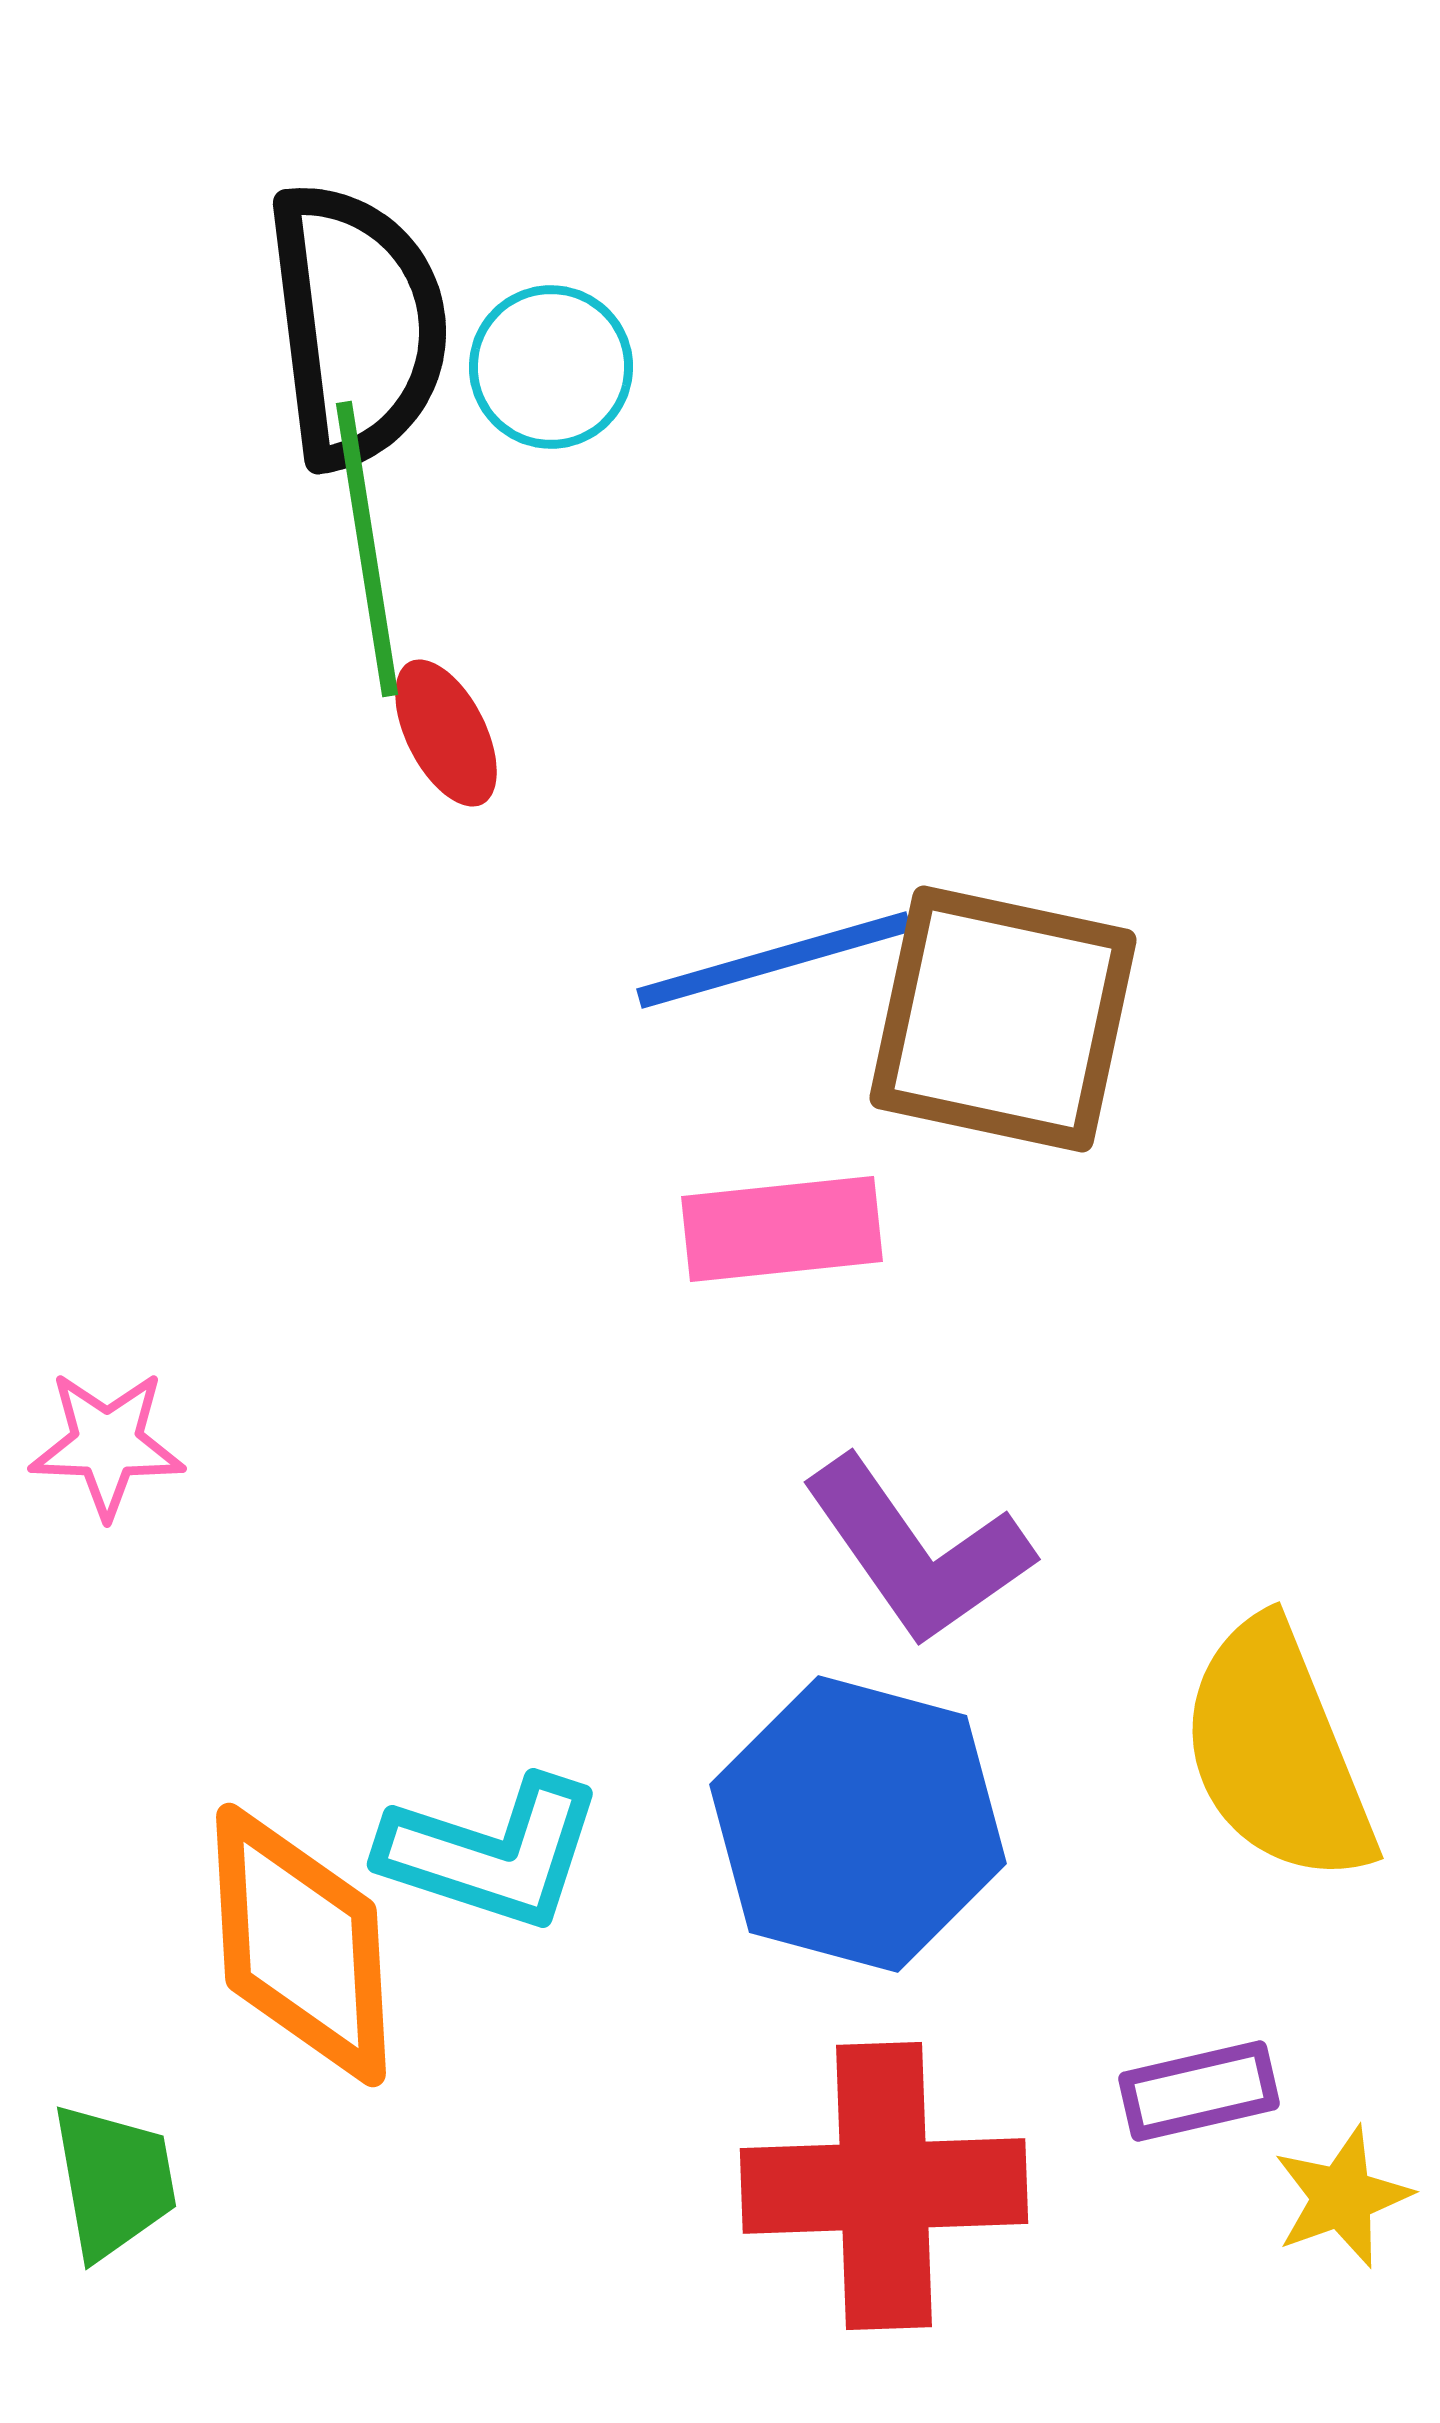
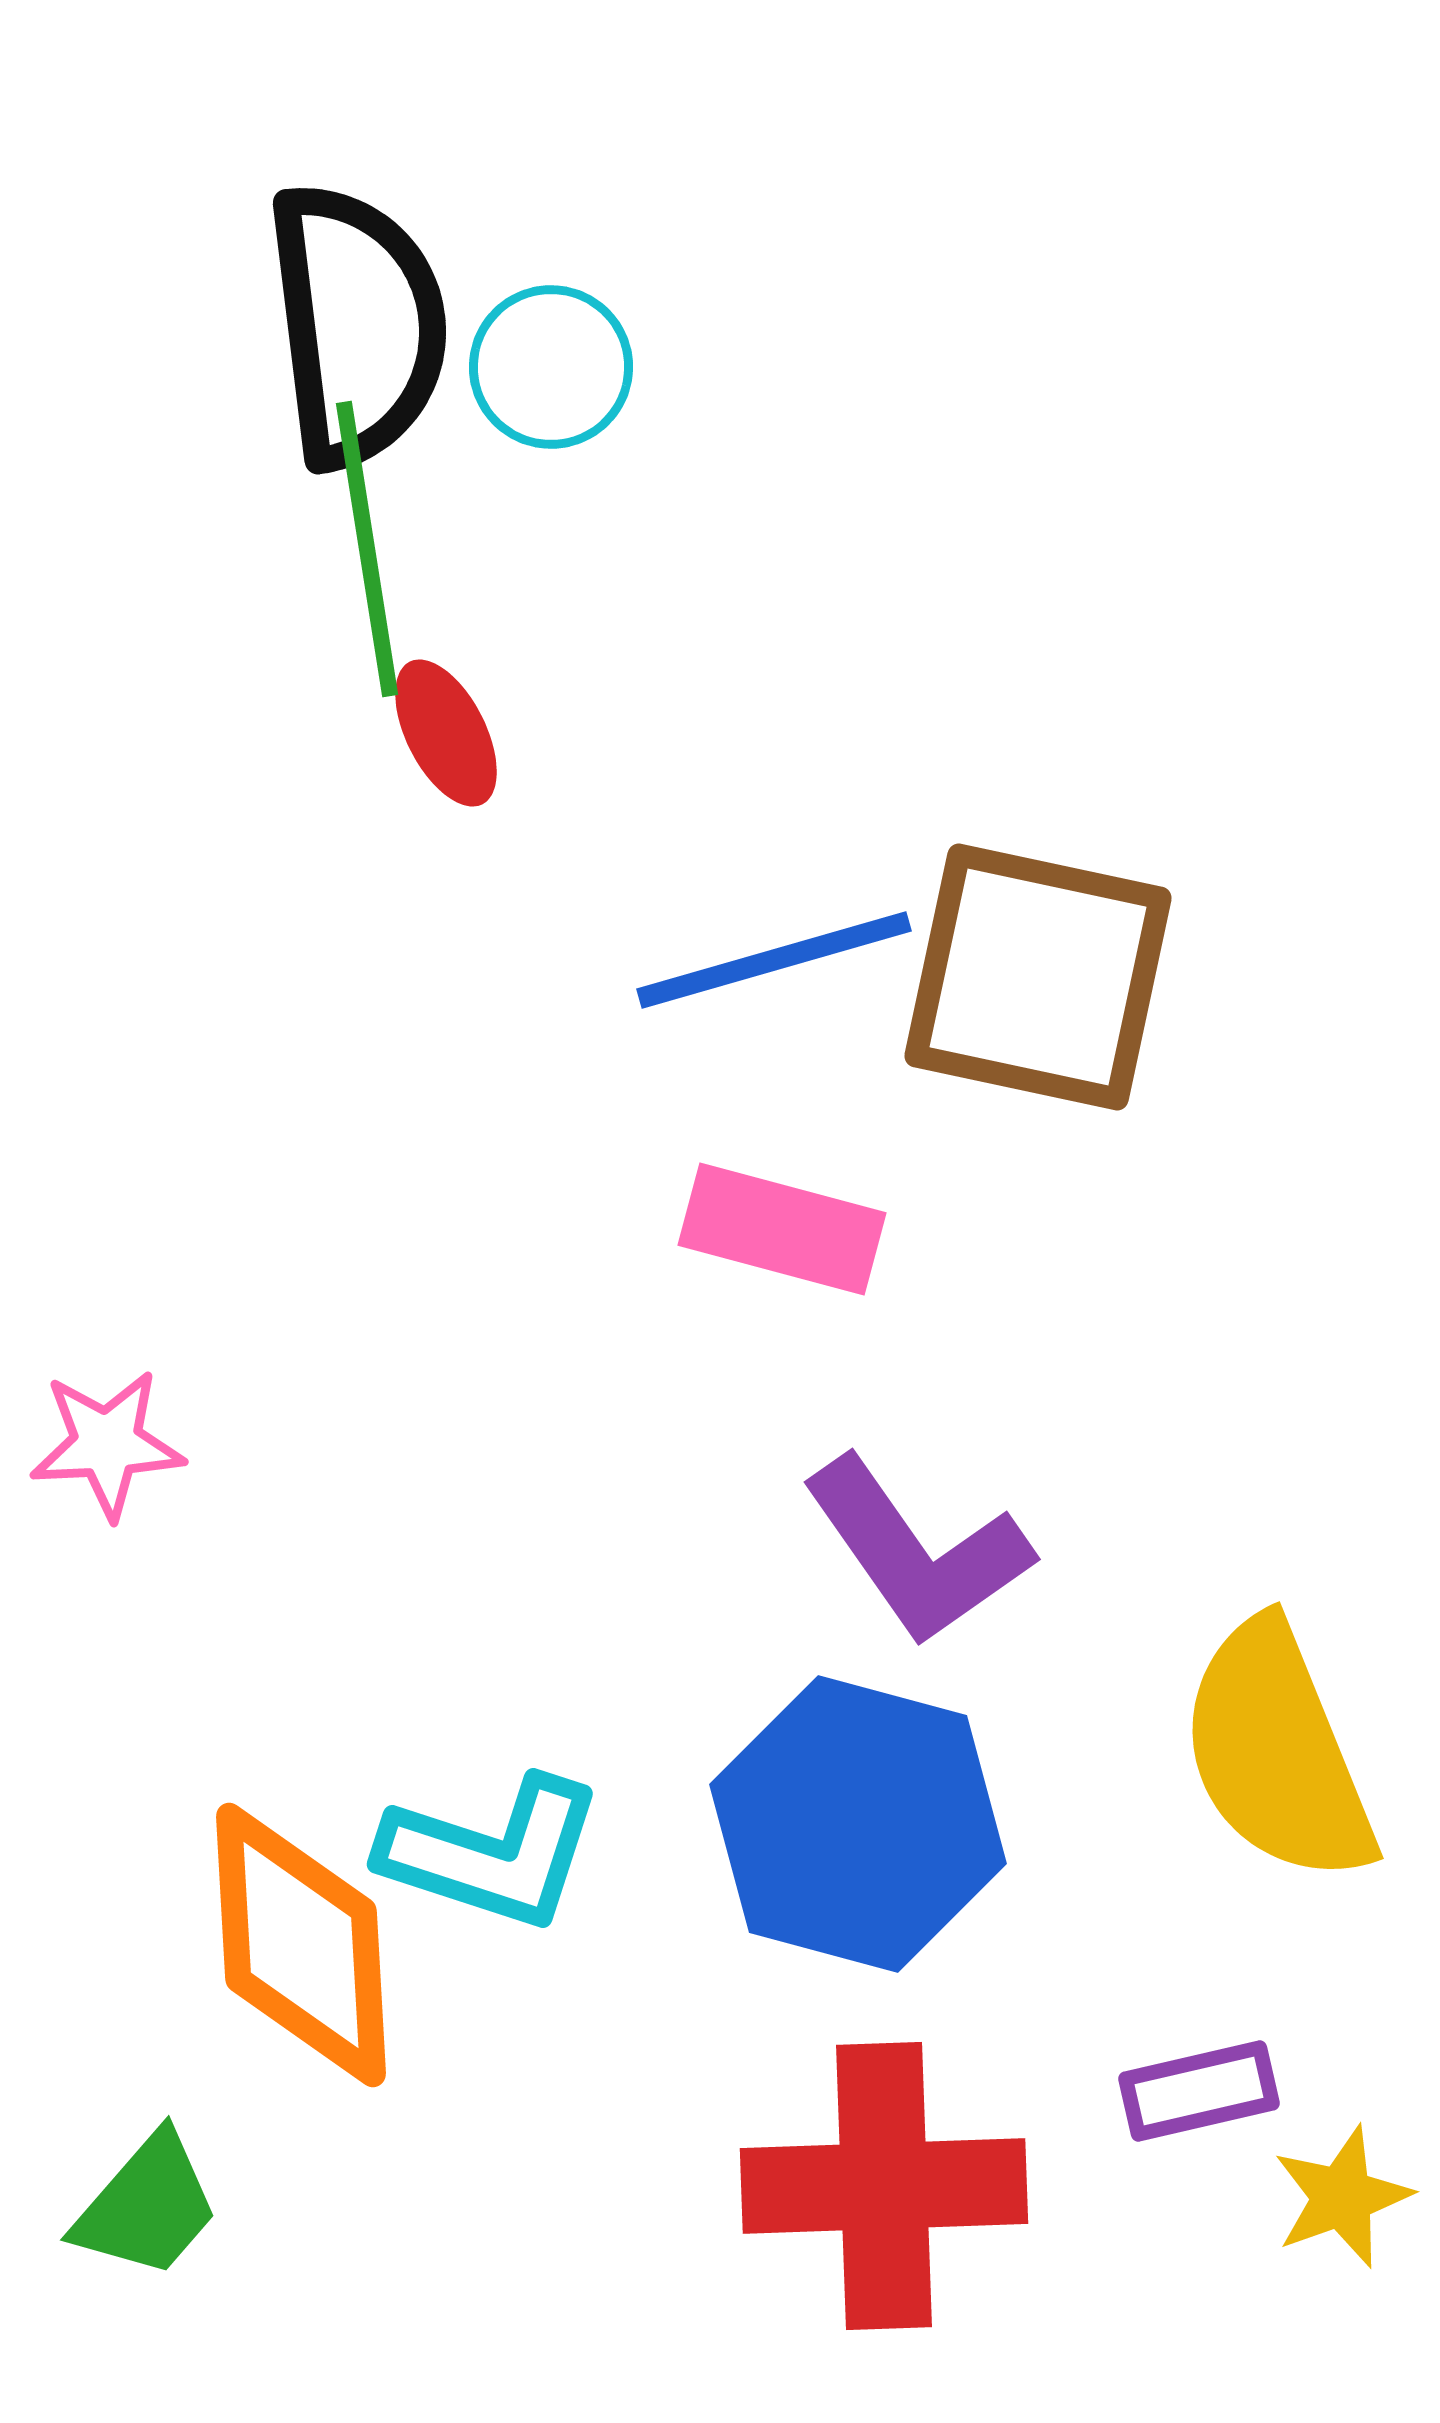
brown square: moved 35 px right, 42 px up
pink rectangle: rotated 21 degrees clockwise
pink star: rotated 5 degrees counterclockwise
green trapezoid: moved 33 px right, 25 px down; rotated 51 degrees clockwise
